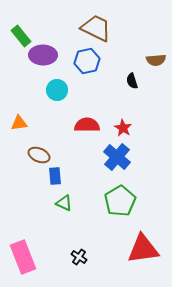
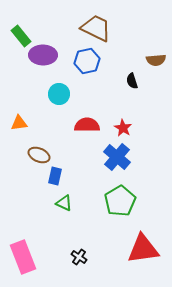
cyan circle: moved 2 px right, 4 px down
blue rectangle: rotated 18 degrees clockwise
